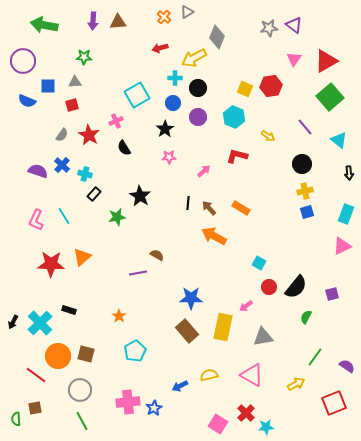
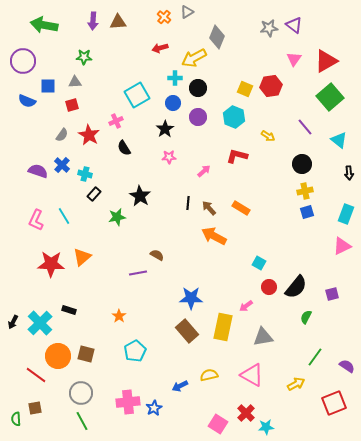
gray circle at (80, 390): moved 1 px right, 3 px down
